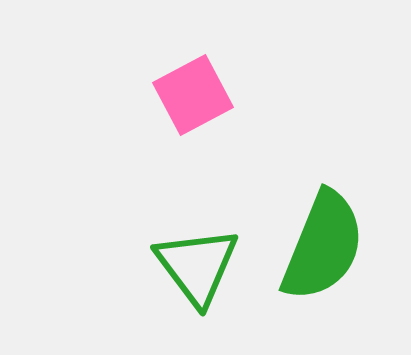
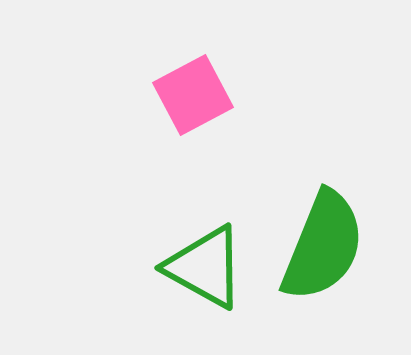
green triangle: moved 8 px right, 1 px down; rotated 24 degrees counterclockwise
